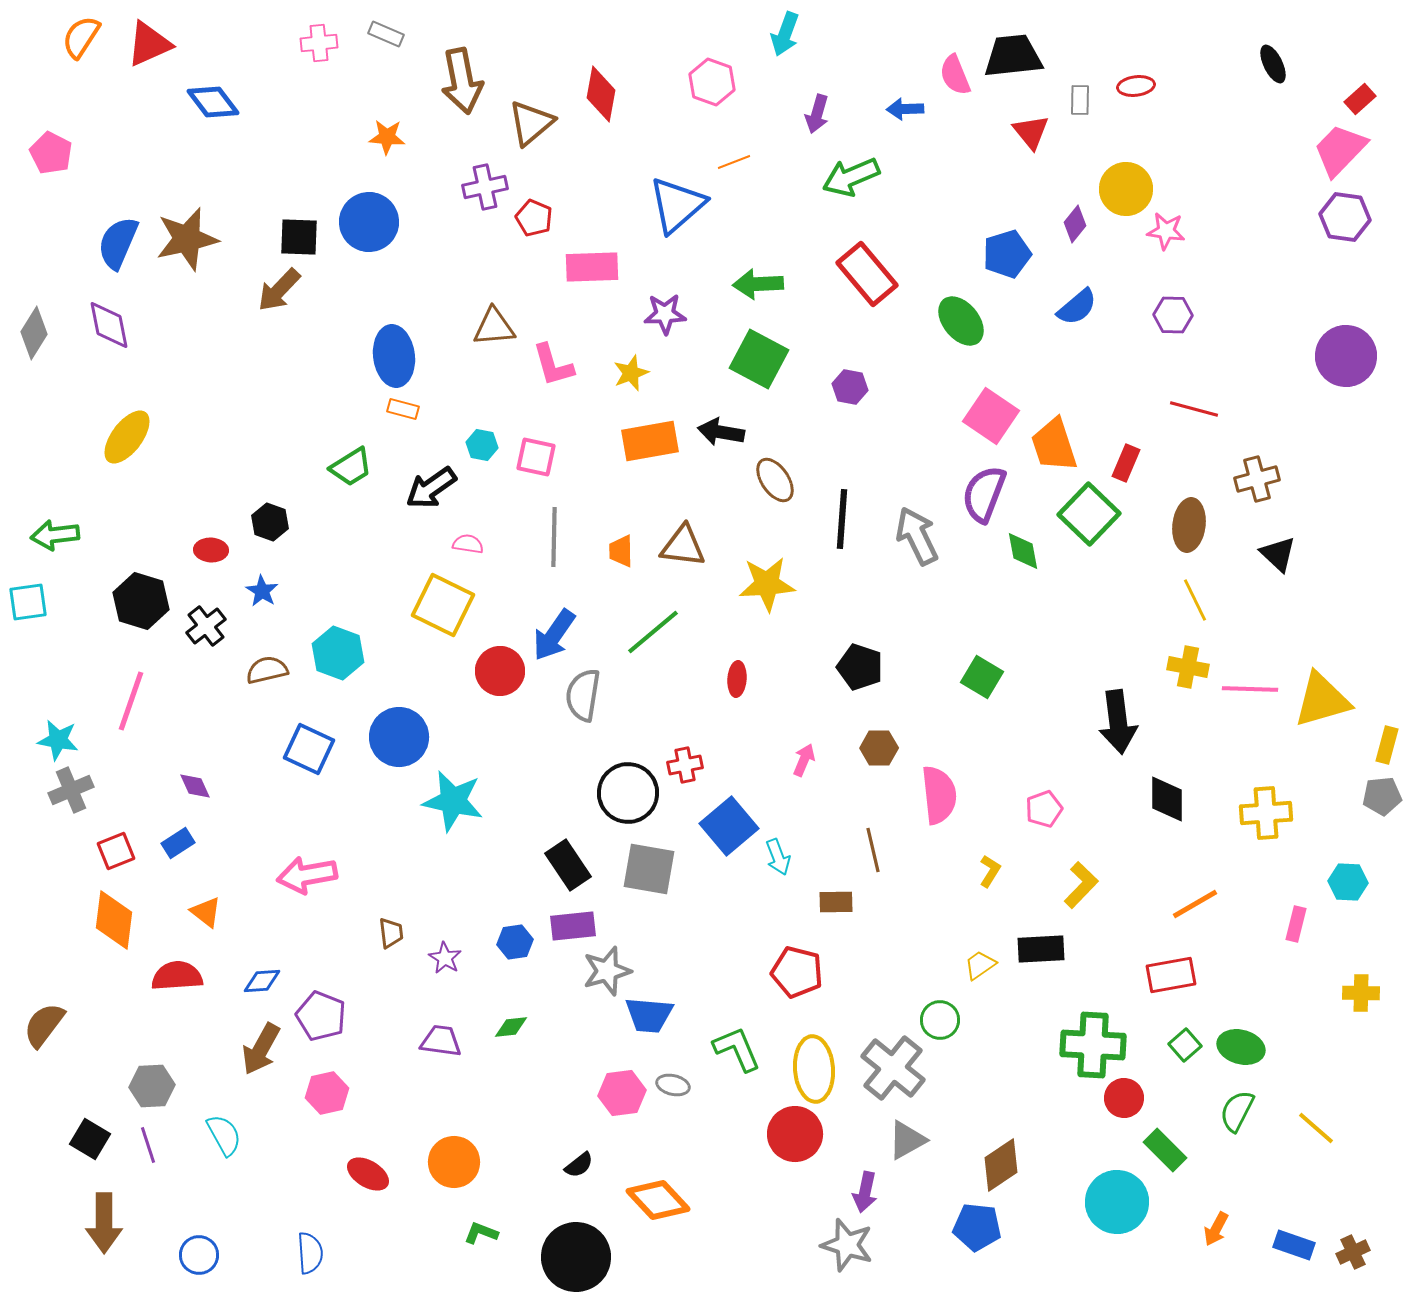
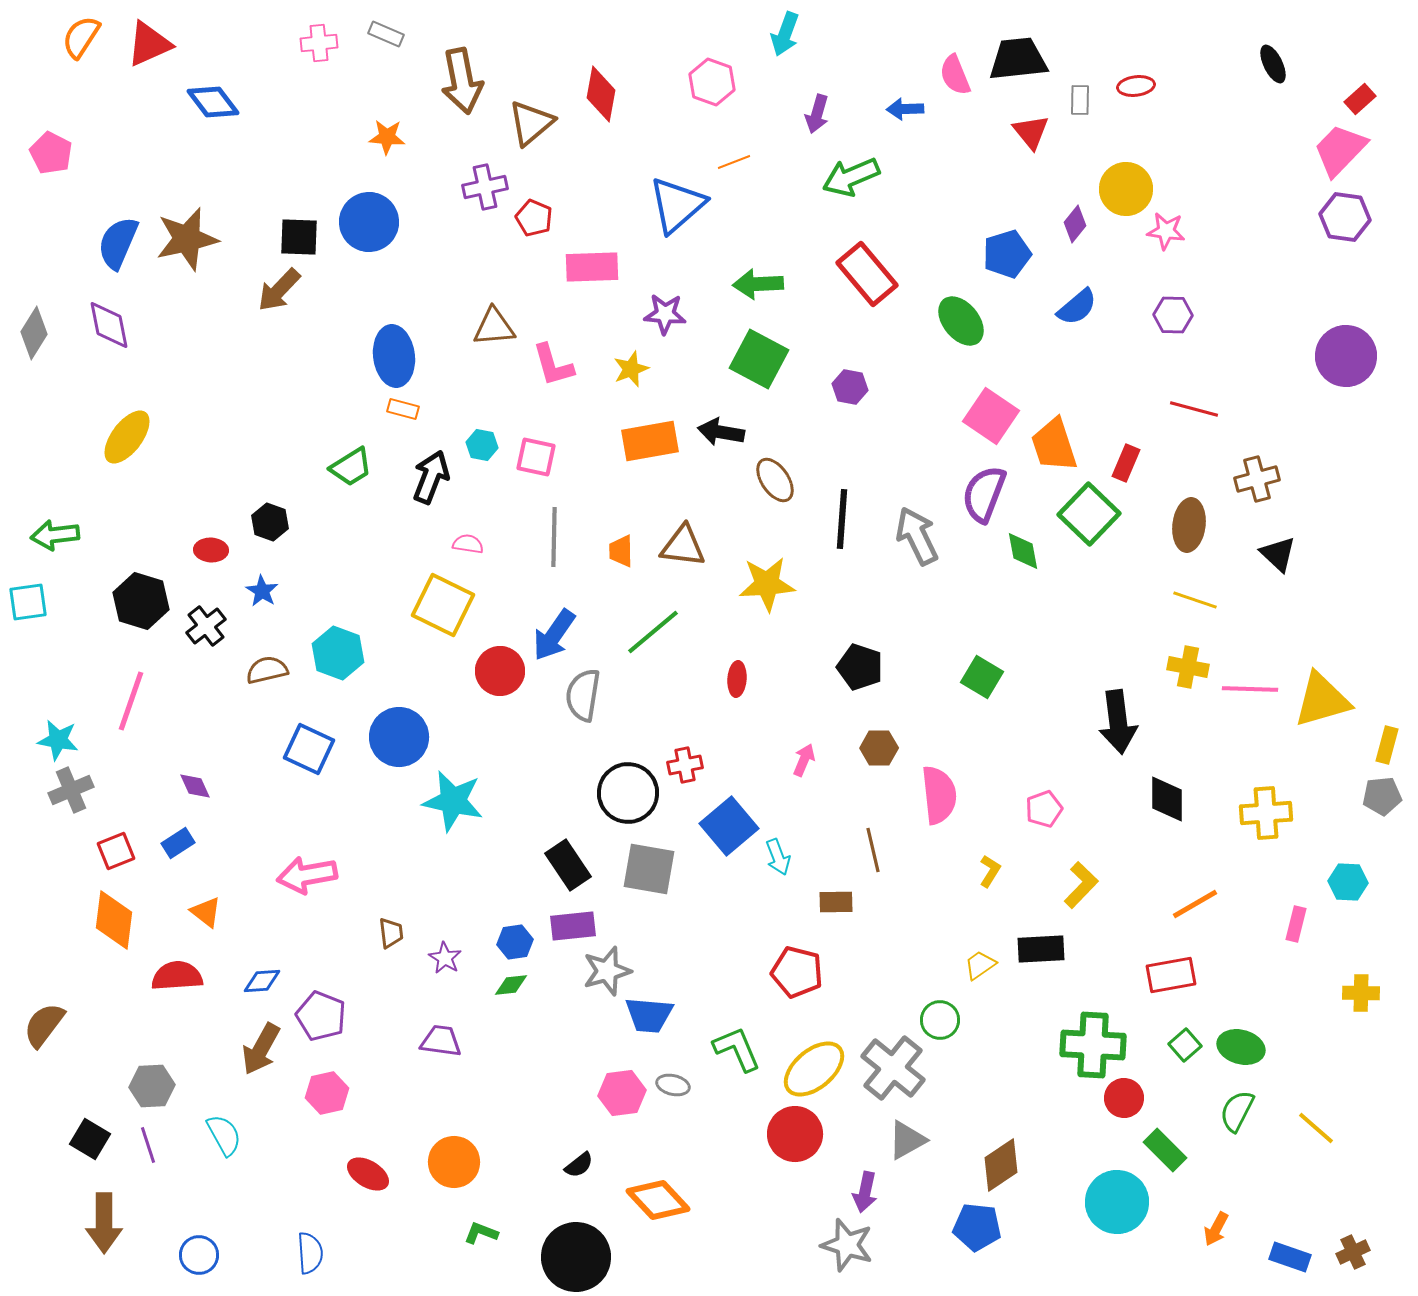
black trapezoid at (1013, 56): moved 5 px right, 3 px down
purple star at (665, 314): rotated 6 degrees clockwise
yellow star at (631, 373): moved 4 px up
black arrow at (431, 488): moved 11 px up; rotated 146 degrees clockwise
yellow line at (1195, 600): rotated 45 degrees counterclockwise
green diamond at (511, 1027): moved 42 px up
yellow ellipse at (814, 1069): rotated 54 degrees clockwise
blue rectangle at (1294, 1245): moved 4 px left, 12 px down
